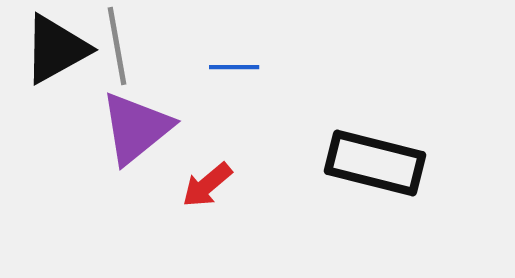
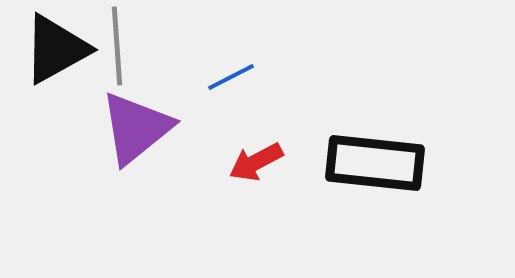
gray line: rotated 6 degrees clockwise
blue line: moved 3 px left, 10 px down; rotated 27 degrees counterclockwise
black rectangle: rotated 8 degrees counterclockwise
red arrow: moved 49 px right, 23 px up; rotated 12 degrees clockwise
